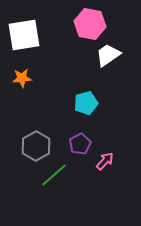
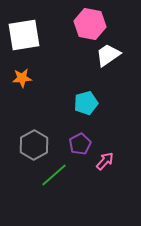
gray hexagon: moved 2 px left, 1 px up
